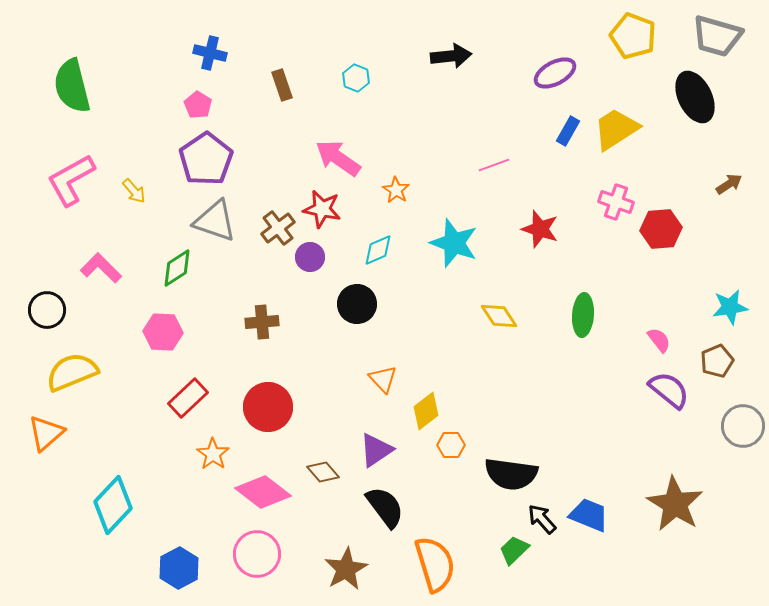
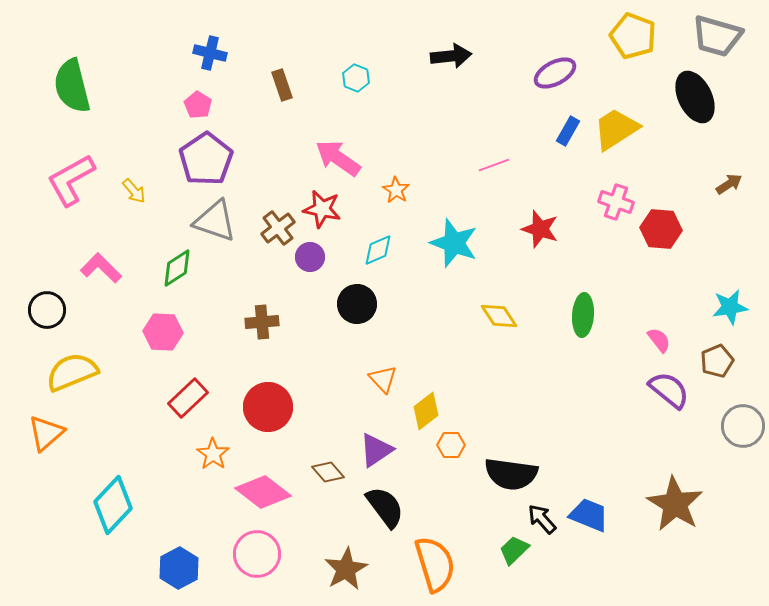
red hexagon at (661, 229): rotated 9 degrees clockwise
brown diamond at (323, 472): moved 5 px right
